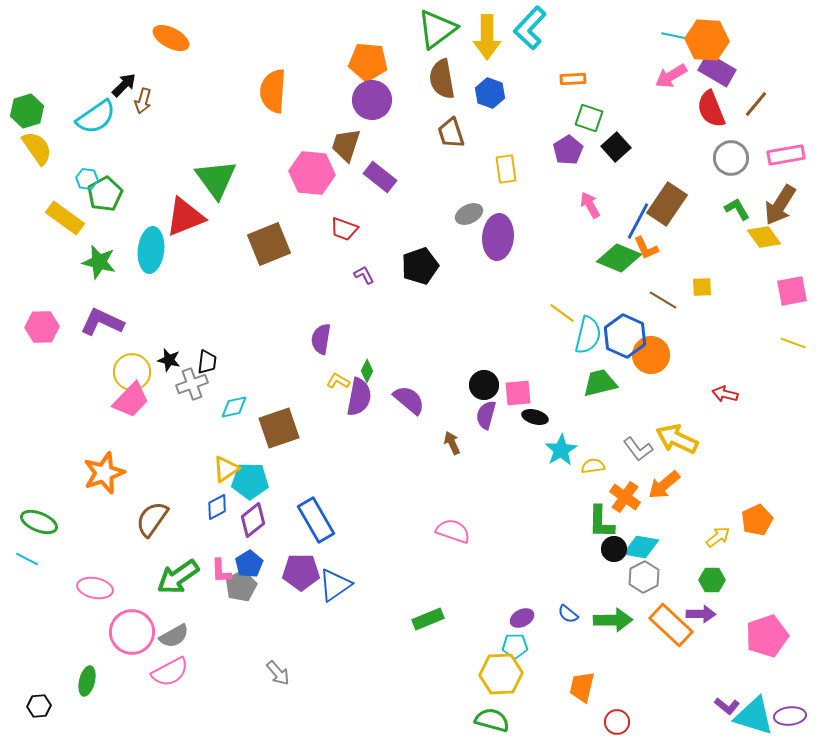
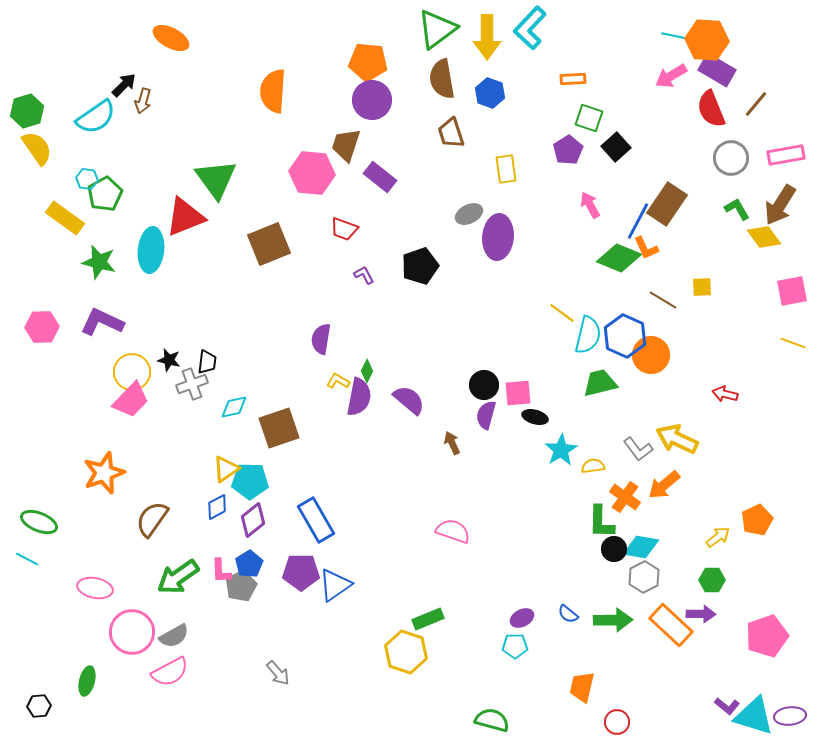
yellow hexagon at (501, 674): moved 95 px left, 22 px up; rotated 21 degrees clockwise
